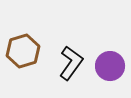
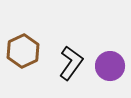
brown hexagon: rotated 8 degrees counterclockwise
